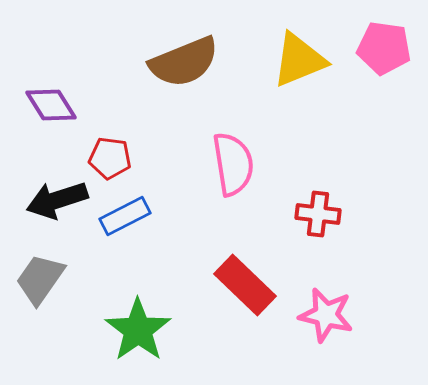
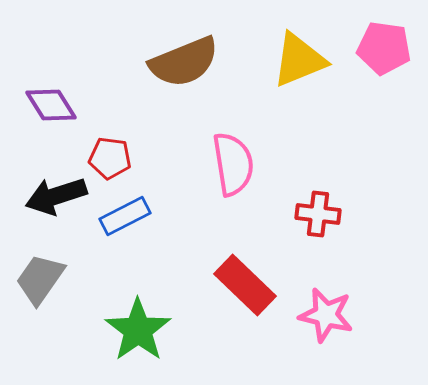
black arrow: moved 1 px left, 4 px up
